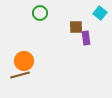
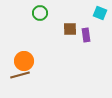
cyan square: rotated 16 degrees counterclockwise
brown square: moved 6 px left, 2 px down
purple rectangle: moved 3 px up
